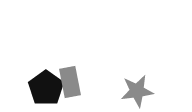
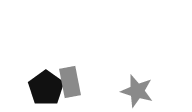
gray star: rotated 24 degrees clockwise
